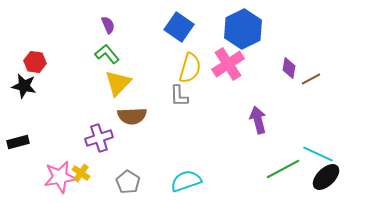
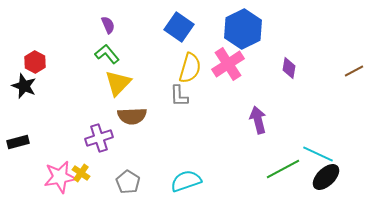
red hexagon: rotated 20 degrees clockwise
brown line: moved 43 px right, 8 px up
black star: rotated 10 degrees clockwise
